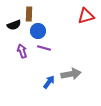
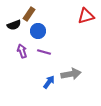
brown rectangle: rotated 32 degrees clockwise
purple line: moved 4 px down
